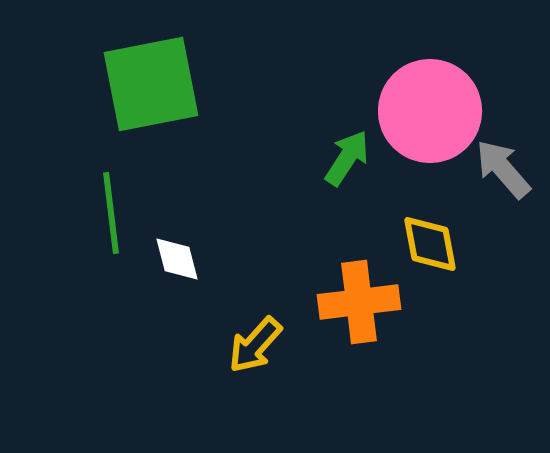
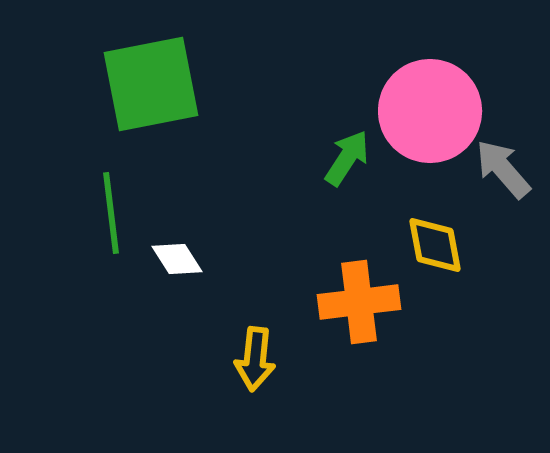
yellow diamond: moved 5 px right, 1 px down
white diamond: rotated 18 degrees counterclockwise
yellow arrow: moved 14 px down; rotated 36 degrees counterclockwise
